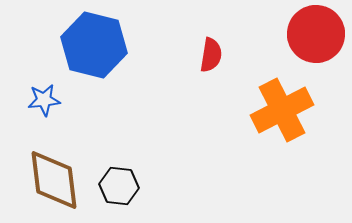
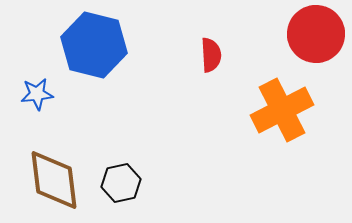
red semicircle: rotated 12 degrees counterclockwise
blue star: moved 7 px left, 6 px up
black hexagon: moved 2 px right, 3 px up; rotated 18 degrees counterclockwise
